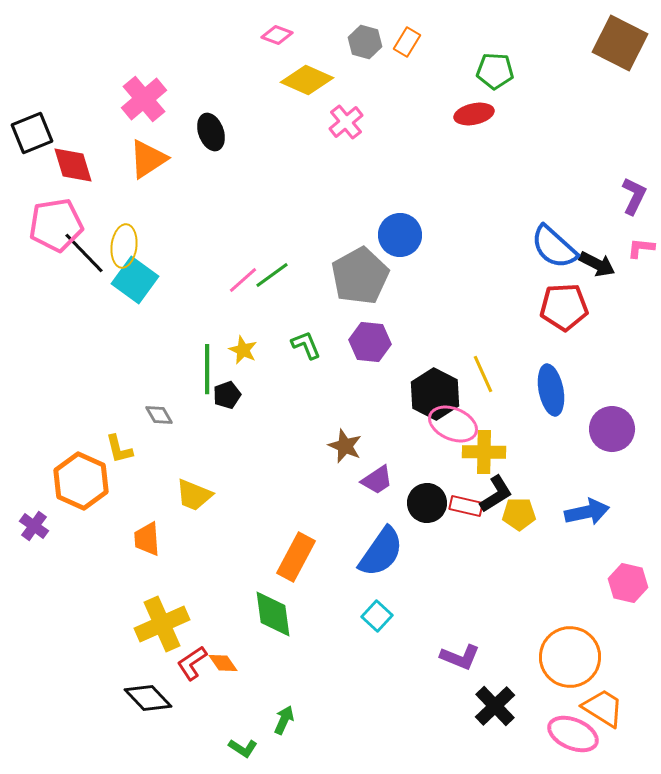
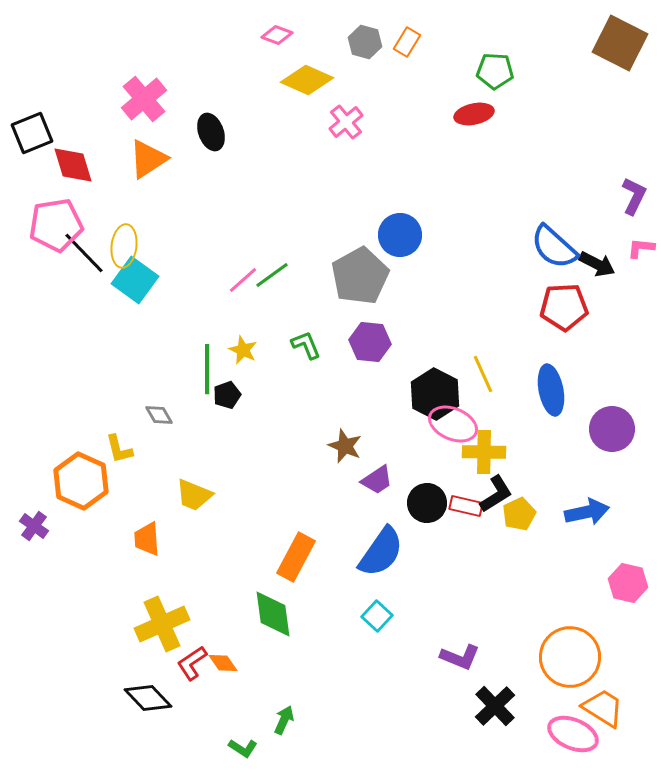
yellow pentagon at (519, 514): rotated 24 degrees counterclockwise
